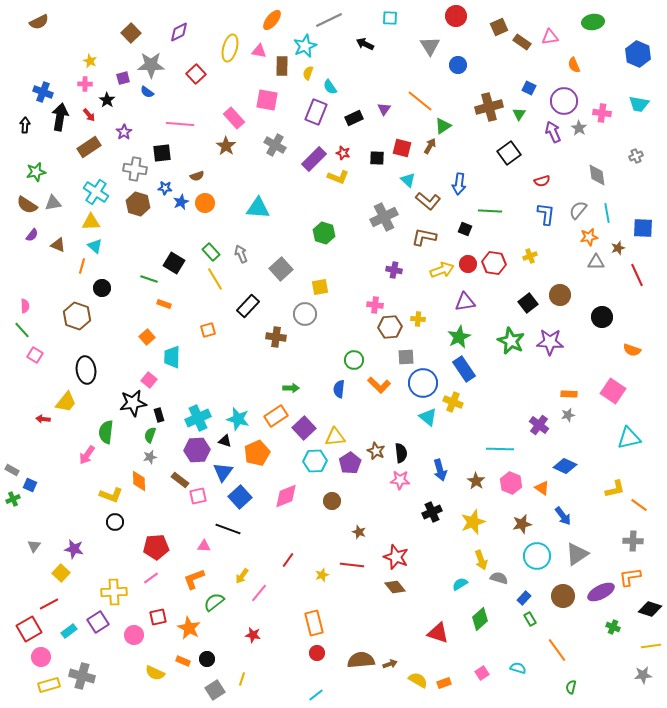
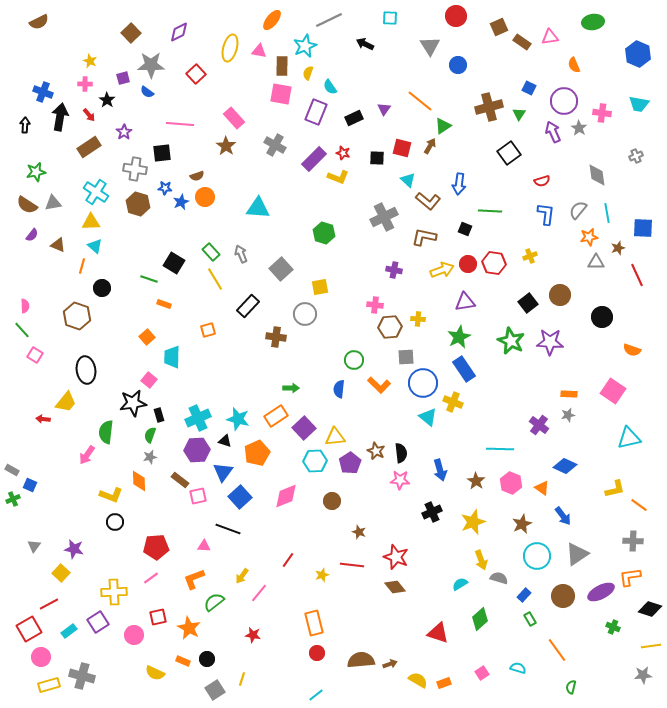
pink square at (267, 100): moved 14 px right, 6 px up
orange circle at (205, 203): moved 6 px up
brown star at (522, 524): rotated 12 degrees counterclockwise
blue rectangle at (524, 598): moved 3 px up
